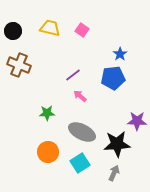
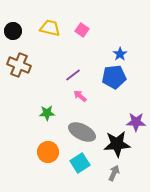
blue pentagon: moved 1 px right, 1 px up
purple star: moved 1 px left, 1 px down
